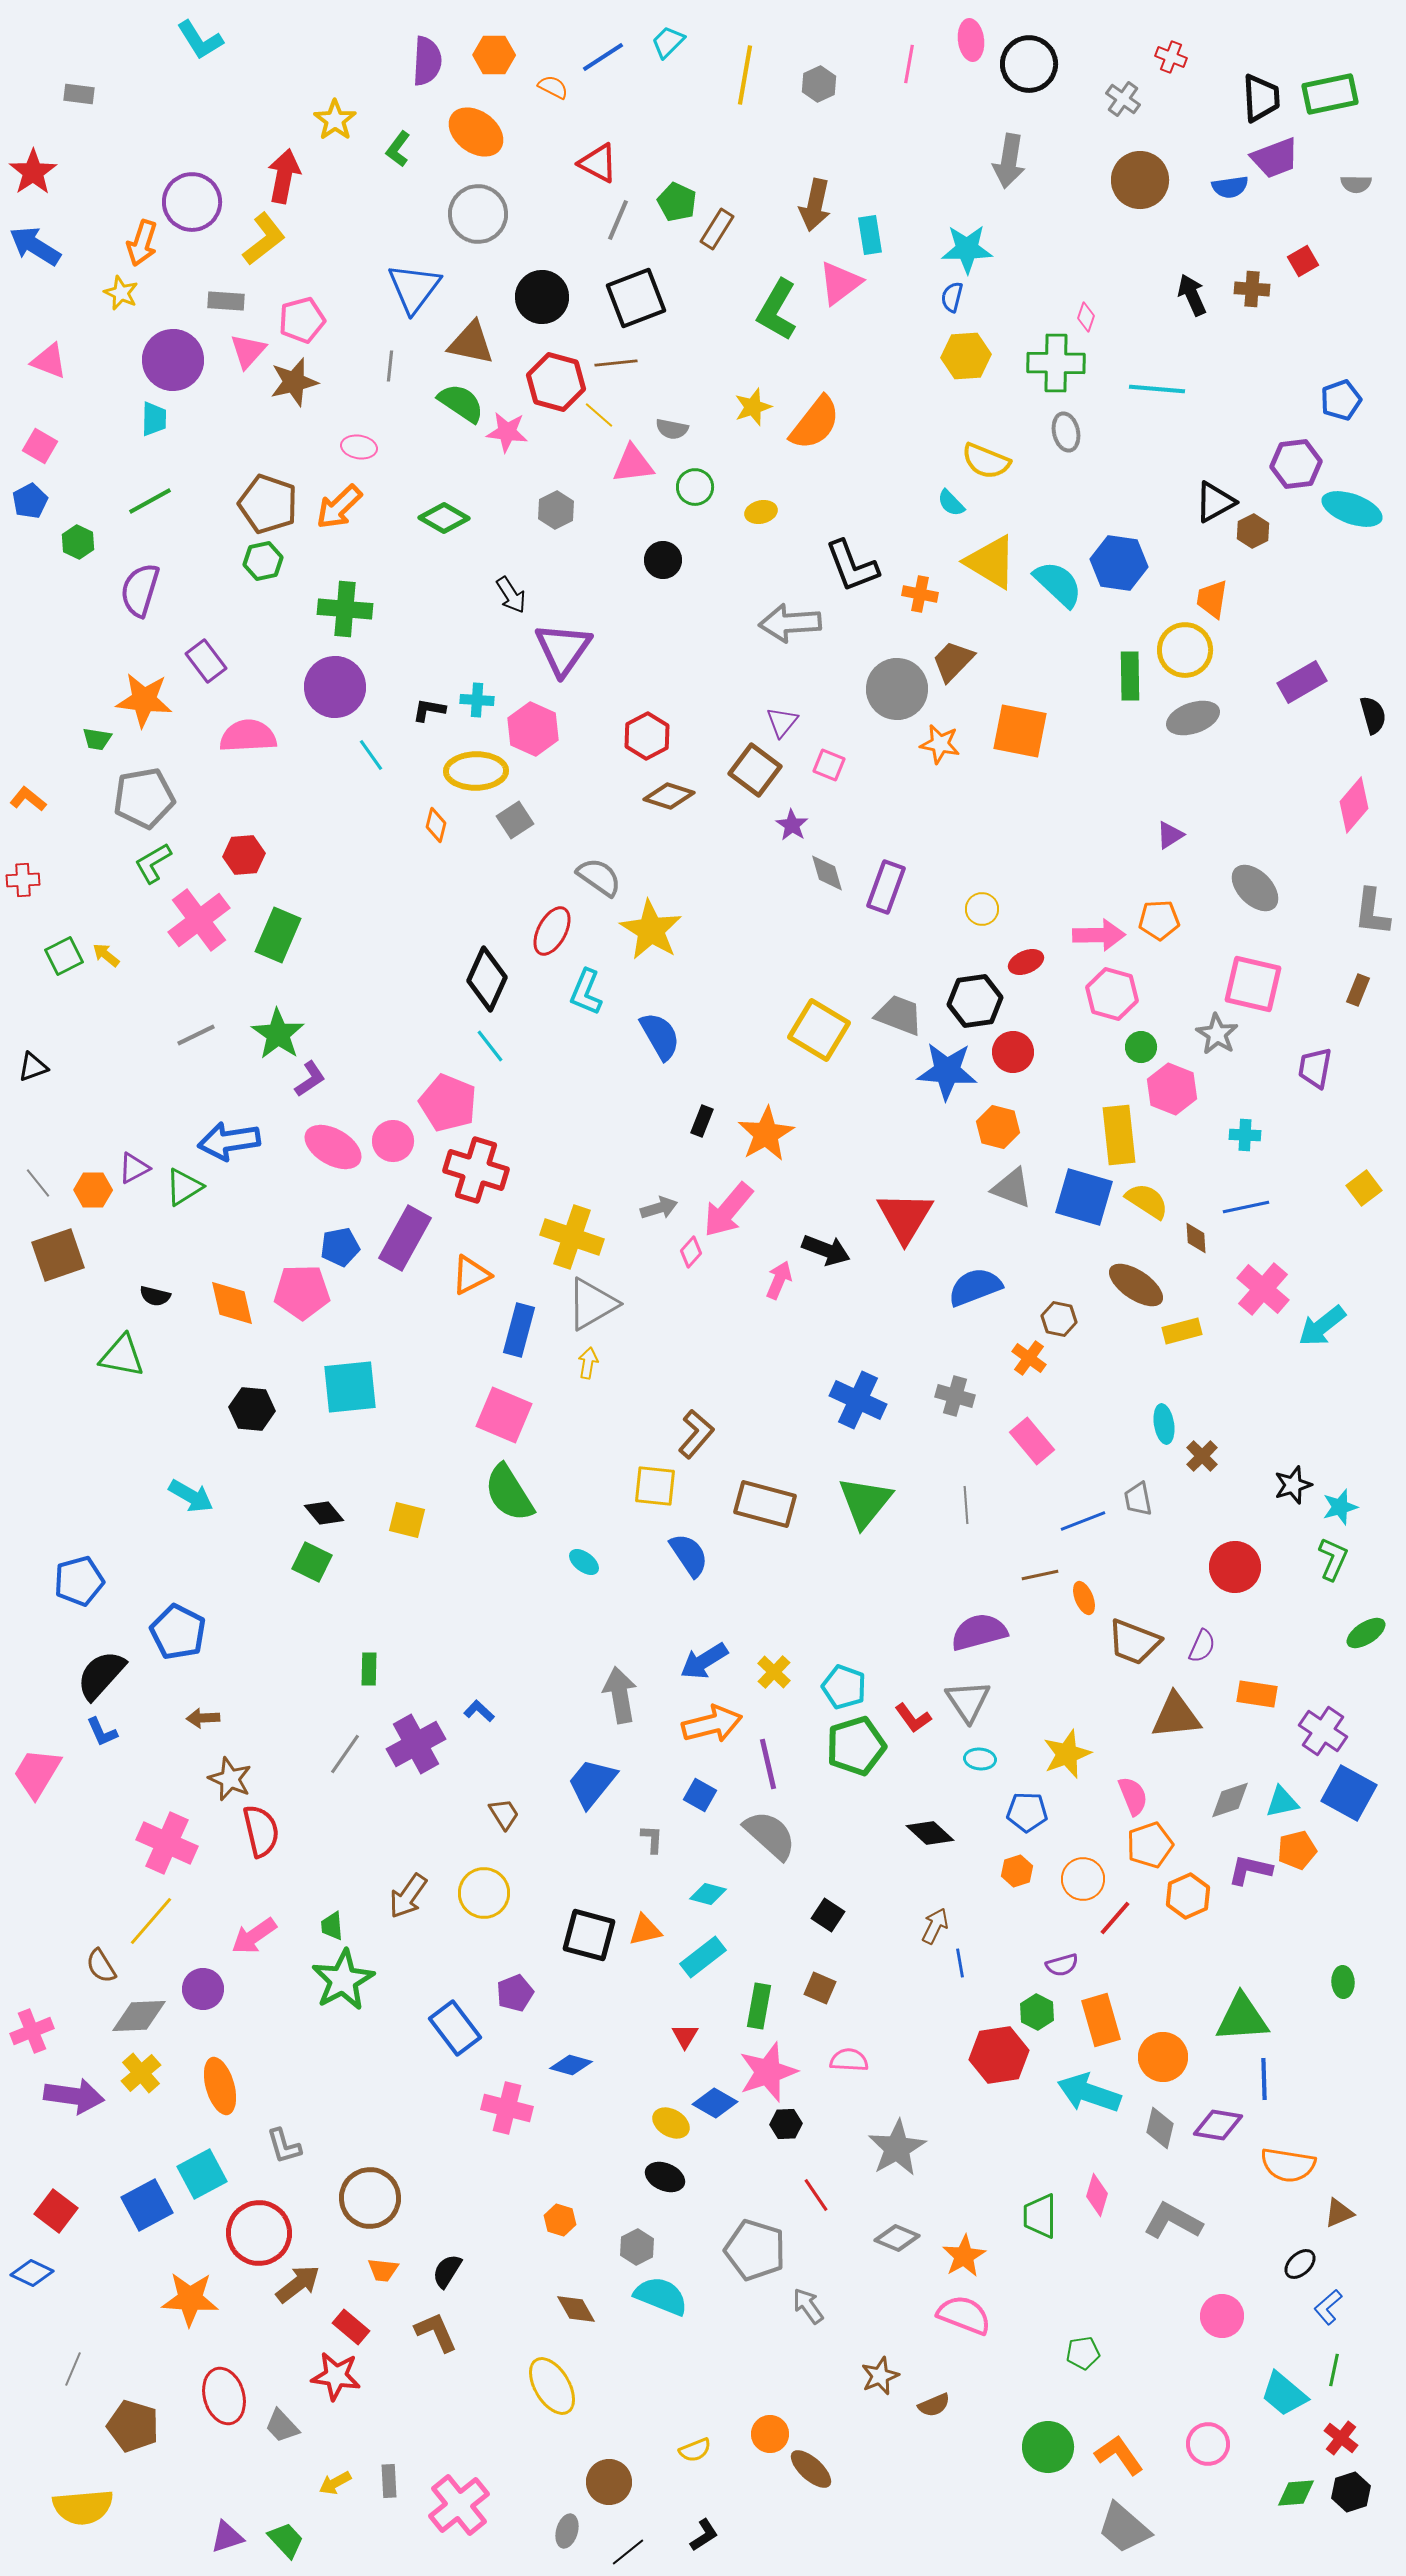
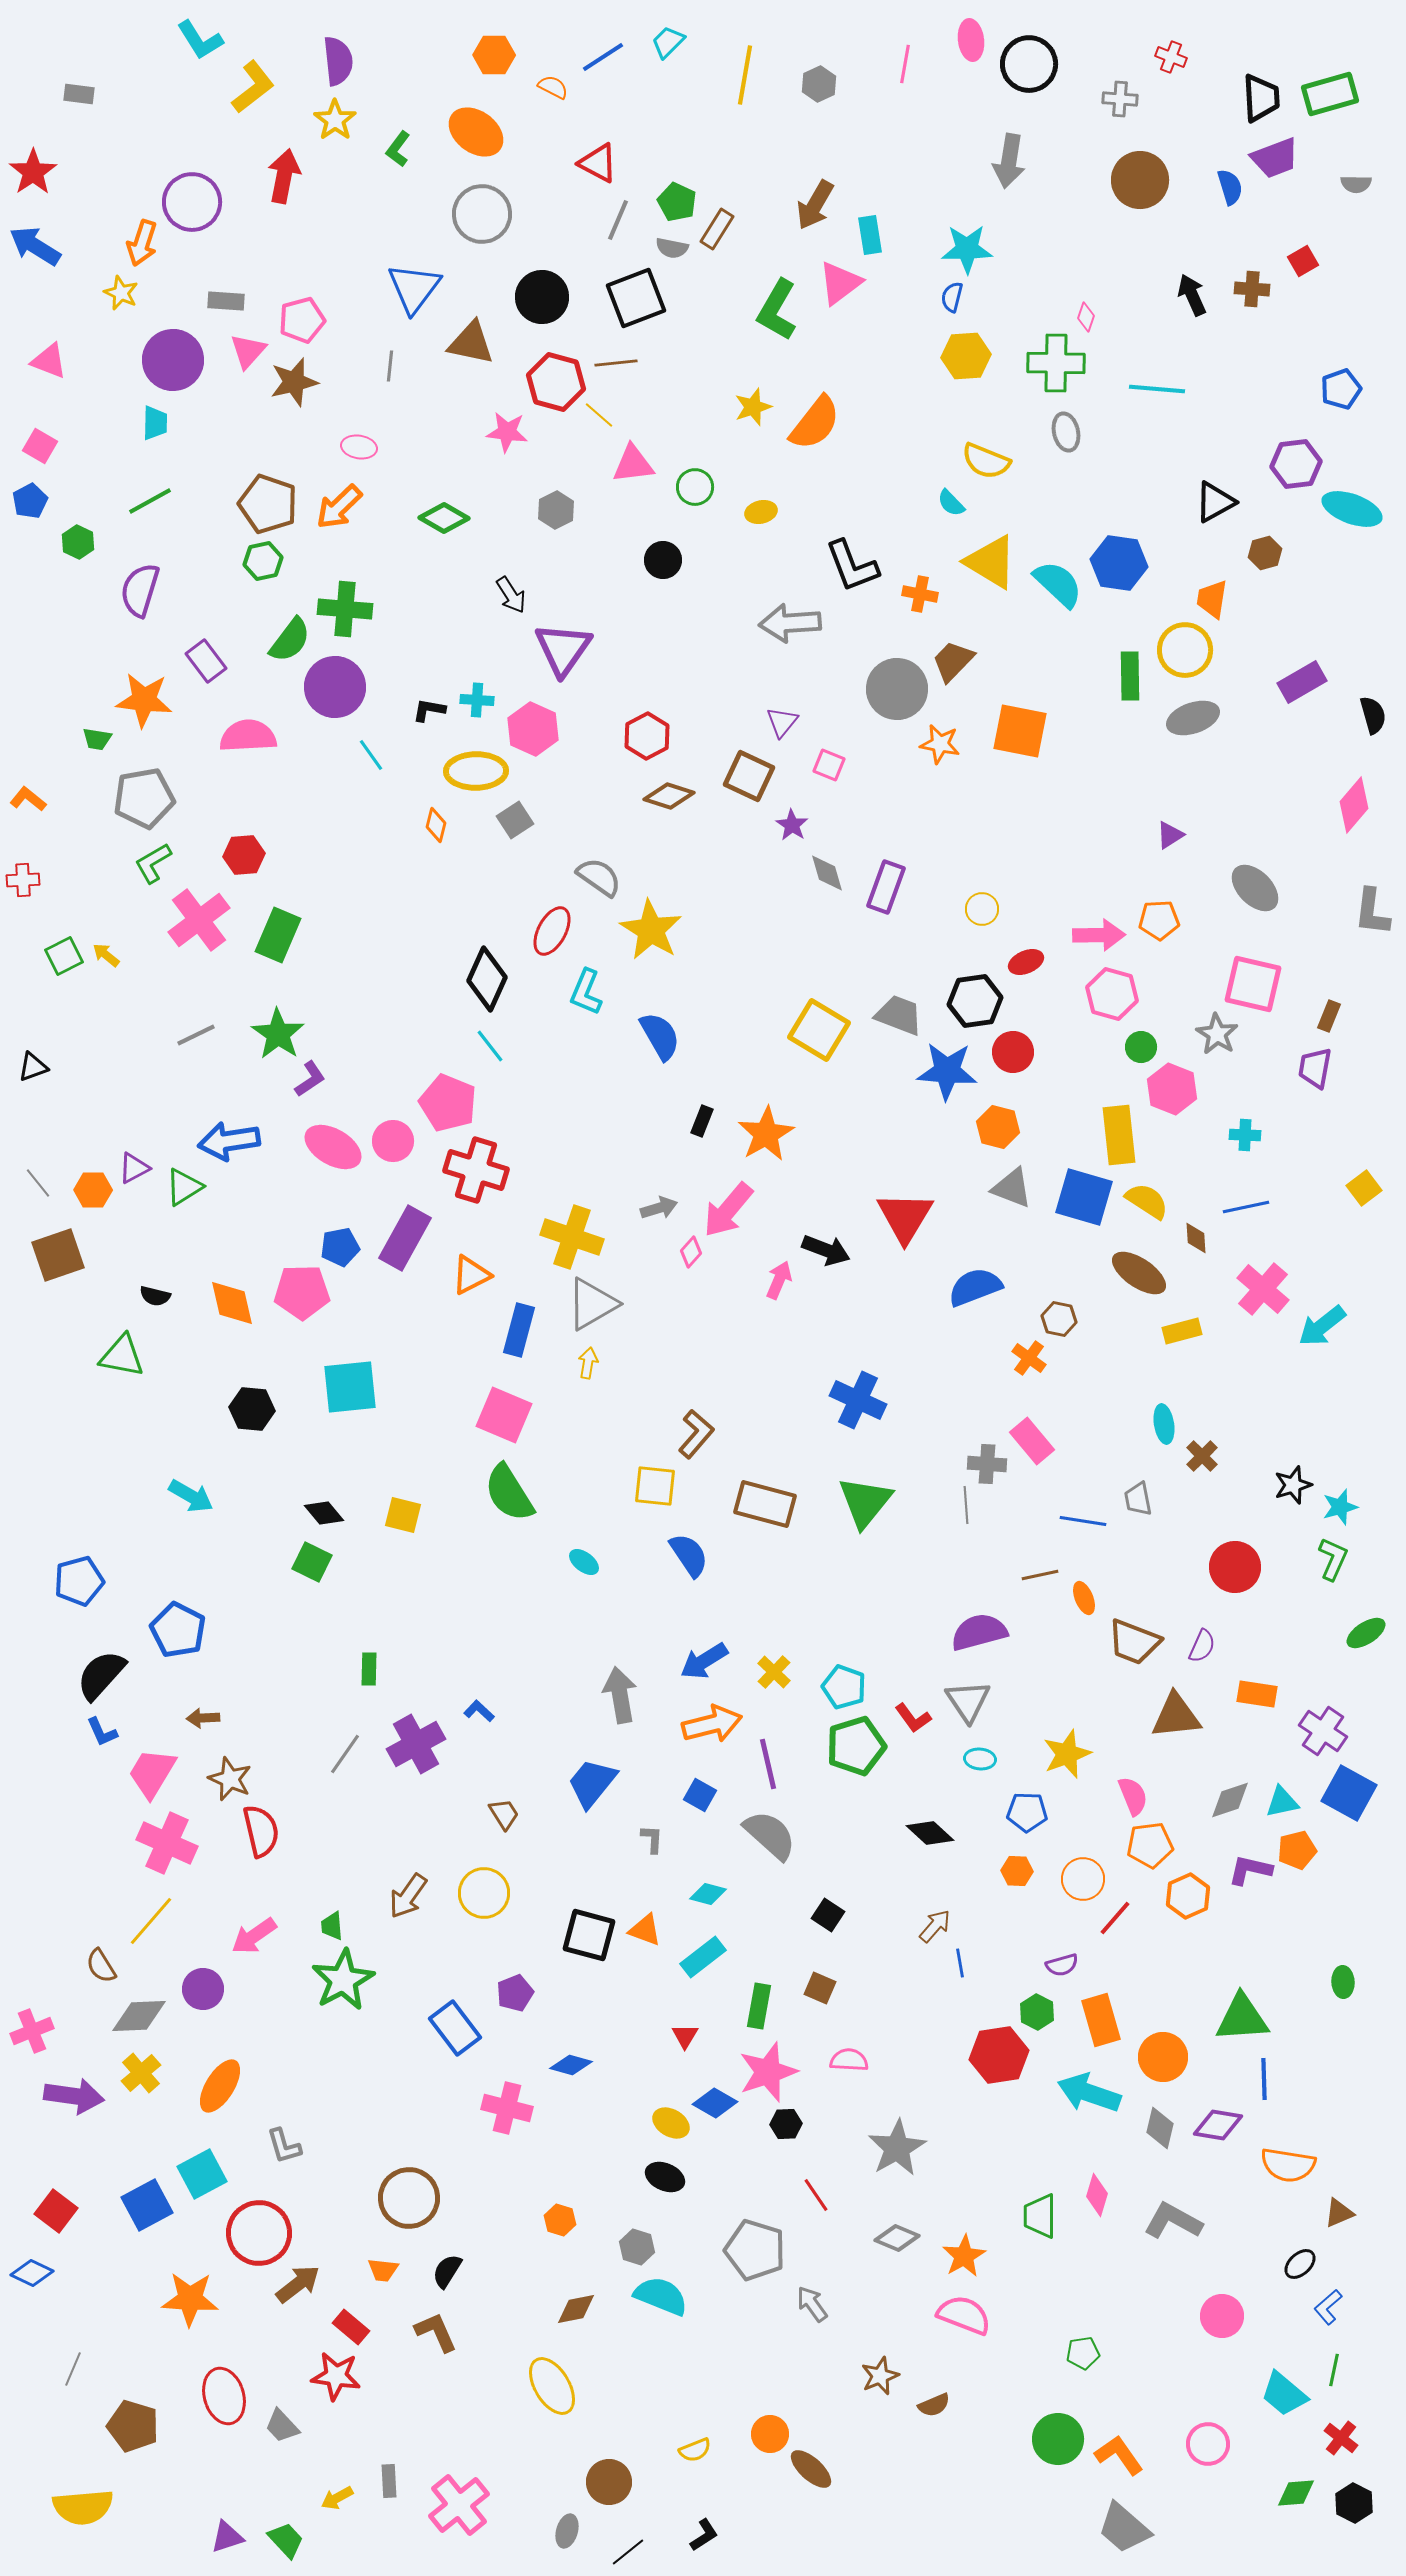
purple semicircle at (427, 61): moved 89 px left; rotated 9 degrees counterclockwise
pink line at (909, 64): moved 4 px left
green rectangle at (1330, 94): rotated 4 degrees counterclockwise
gray cross at (1123, 99): moved 3 px left; rotated 32 degrees counterclockwise
blue semicircle at (1230, 187): rotated 99 degrees counterclockwise
brown arrow at (815, 205): rotated 18 degrees clockwise
gray circle at (478, 214): moved 4 px right
yellow L-shape at (264, 239): moved 11 px left, 152 px up
blue pentagon at (1341, 400): moved 11 px up
green semicircle at (461, 403): moved 171 px left, 237 px down; rotated 93 degrees clockwise
cyan trapezoid at (154, 419): moved 1 px right, 4 px down
gray semicircle at (672, 429): moved 181 px up
brown hexagon at (1253, 531): moved 12 px right, 22 px down; rotated 12 degrees clockwise
brown square at (755, 770): moved 6 px left, 6 px down; rotated 12 degrees counterclockwise
brown rectangle at (1358, 990): moved 29 px left, 26 px down
brown ellipse at (1136, 1285): moved 3 px right, 12 px up
gray cross at (955, 1396): moved 32 px right, 68 px down; rotated 12 degrees counterclockwise
yellow square at (407, 1520): moved 4 px left, 5 px up
blue line at (1083, 1521): rotated 30 degrees clockwise
blue pentagon at (178, 1632): moved 2 px up
pink trapezoid at (37, 1773): moved 115 px right
orange pentagon at (1150, 1845): rotated 12 degrees clockwise
orange hexagon at (1017, 1871): rotated 20 degrees clockwise
brown arrow at (935, 1926): rotated 15 degrees clockwise
orange triangle at (645, 1930): rotated 33 degrees clockwise
orange ellipse at (220, 2086): rotated 48 degrees clockwise
brown circle at (370, 2198): moved 39 px right
gray hexagon at (637, 2247): rotated 16 degrees counterclockwise
gray arrow at (808, 2306): moved 4 px right, 2 px up
brown diamond at (576, 2309): rotated 72 degrees counterclockwise
green circle at (1048, 2447): moved 10 px right, 8 px up
yellow arrow at (335, 2483): moved 2 px right, 15 px down
black hexagon at (1351, 2492): moved 3 px right, 11 px down; rotated 15 degrees counterclockwise
